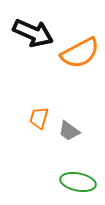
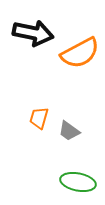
black arrow: rotated 12 degrees counterclockwise
